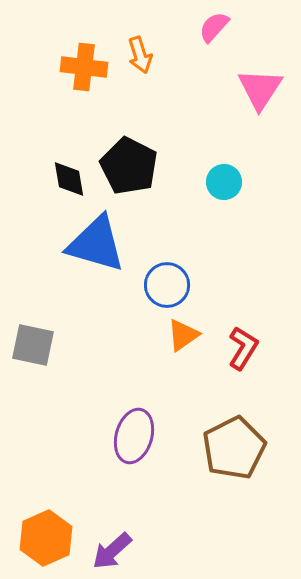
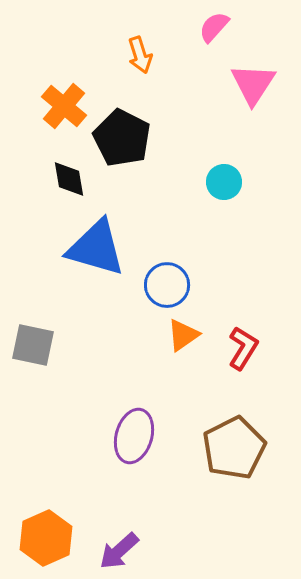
orange cross: moved 20 px left, 39 px down; rotated 33 degrees clockwise
pink triangle: moved 7 px left, 5 px up
black pentagon: moved 7 px left, 28 px up
blue triangle: moved 4 px down
purple arrow: moved 7 px right
